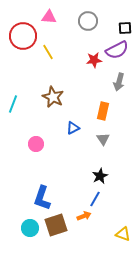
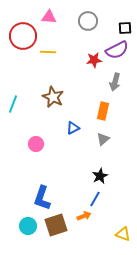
yellow line: rotated 56 degrees counterclockwise
gray arrow: moved 4 px left
gray triangle: rotated 24 degrees clockwise
cyan circle: moved 2 px left, 2 px up
